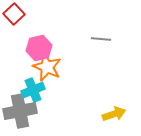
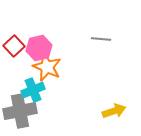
red square: moved 32 px down
yellow arrow: moved 3 px up
